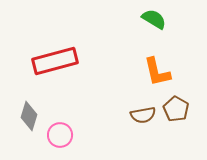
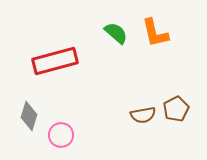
green semicircle: moved 38 px left, 14 px down; rotated 10 degrees clockwise
orange L-shape: moved 2 px left, 39 px up
brown pentagon: rotated 15 degrees clockwise
pink circle: moved 1 px right
